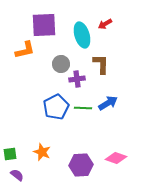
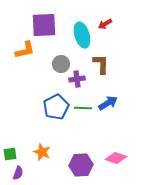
purple semicircle: moved 1 px right, 2 px up; rotated 72 degrees clockwise
